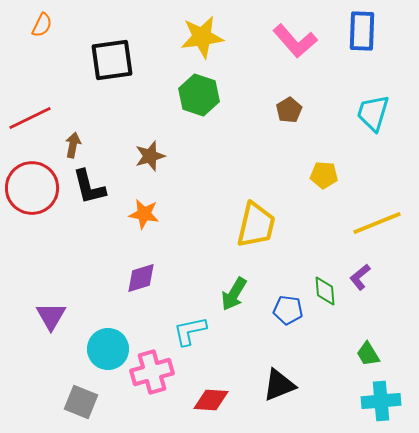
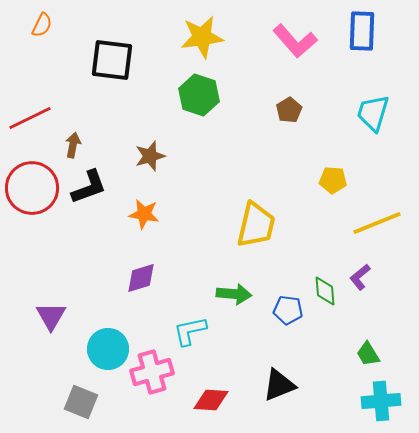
black square: rotated 15 degrees clockwise
yellow pentagon: moved 9 px right, 5 px down
black L-shape: rotated 96 degrees counterclockwise
green arrow: rotated 116 degrees counterclockwise
